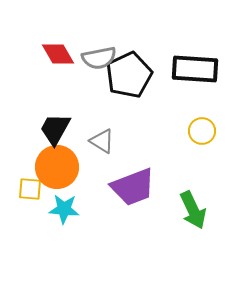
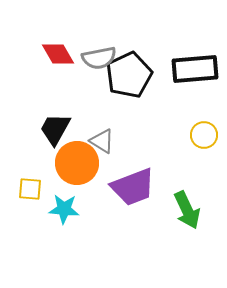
black rectangle: rotated 9 degrees counterclockwise
yellow circle: moved 2 px right, 4 px down
orange circle: moved 20 px right, 4 px up
green arrow: moved 6 px left
